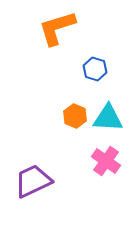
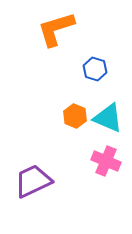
orange L-shape: moved 1 px left, 1 px down
cyan triangle: rotated 20 degrees clockwise
pink cross: rotated 12 degrees counterclockwise
